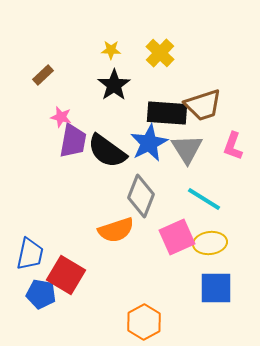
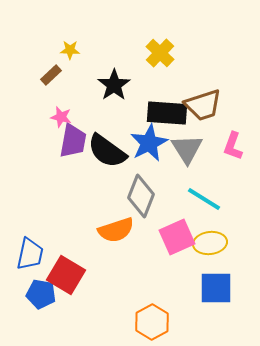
yellow star: moved 41 px left
brown rectangle: moved 8 px right
orange hexagon: moved 8 px right
